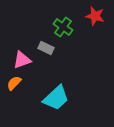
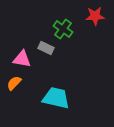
red star: rotated 18 degrees counterclockwise
green cross: moved 2 px down
pink triangle: moved 1 px up; rotated 30 degrees clockwise
cyan trapezoid: rotated 124 degrees counterclockwise
